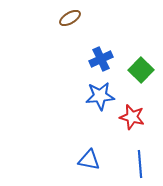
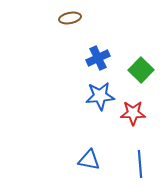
brown ellipse: rotated 20 degrees clockwise
blue cross: moved 3 px left, 1 px up
red star: moved 1 px right, 4 px up; rotated 15 degrees counterclockwise
